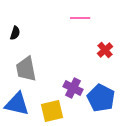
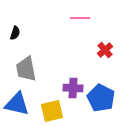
purple cross: rotated 24 degrees counterclockwise
